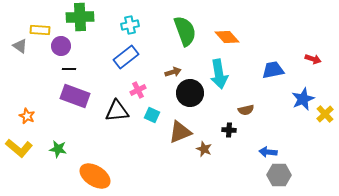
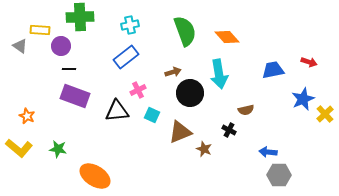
red arrow: moved 4 px left, 3 px down
black cross: rotated 24 degrees clockwise
